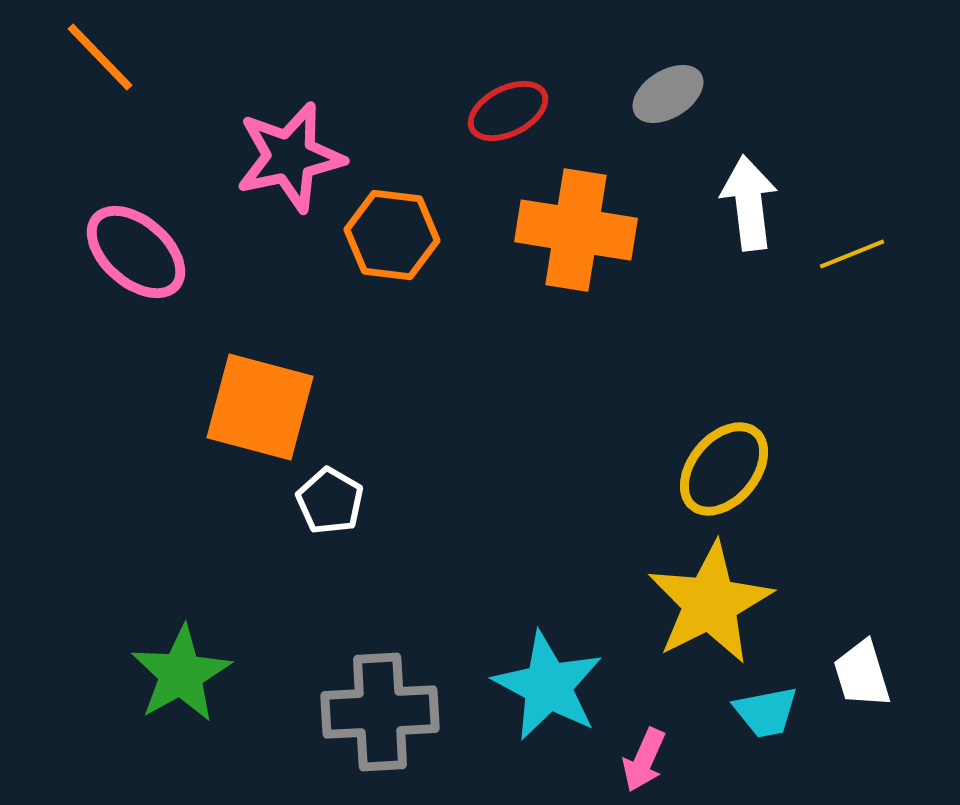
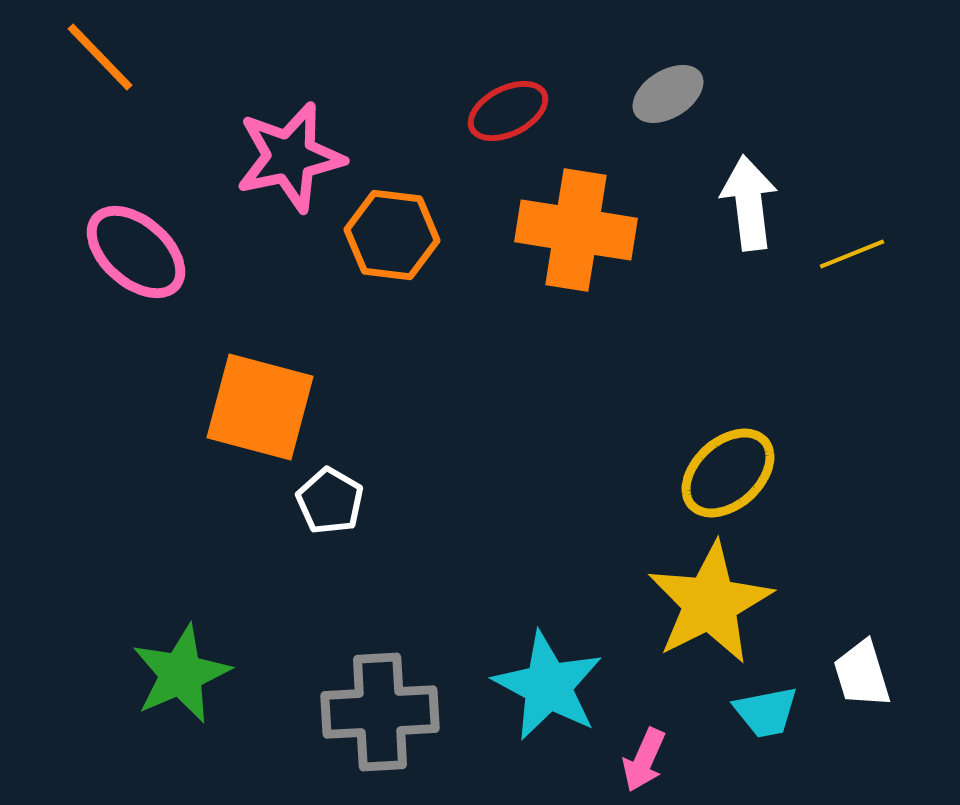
yellow ellipse: moved 4 px right, 4 px down; rotated 8 degrees clockwise
green star: rotated 6 degrees clockwise
